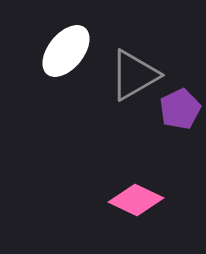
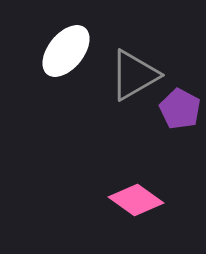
purple pentagon: rotated 18 degrees counterclockwise
pink diamond: rotated 10 degrees clockwise
